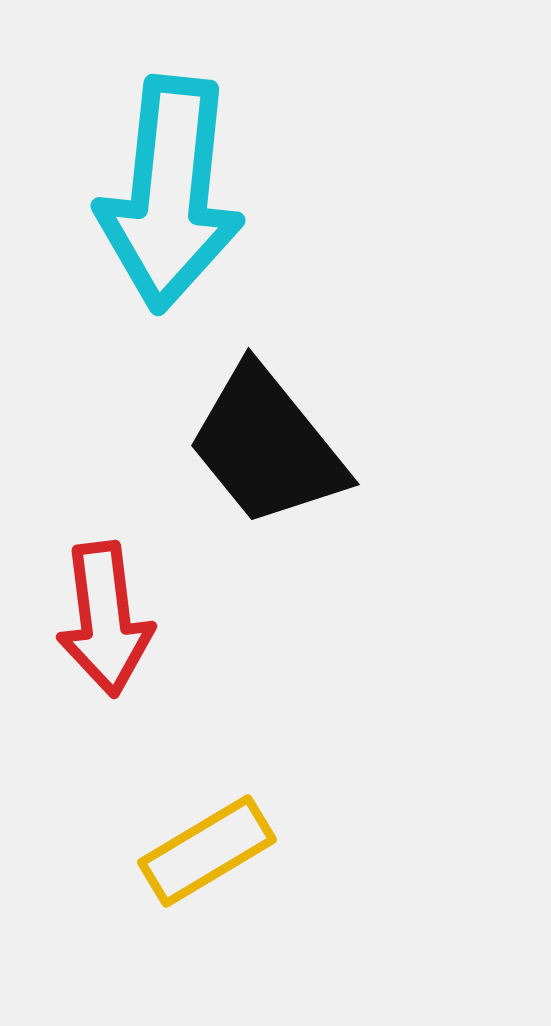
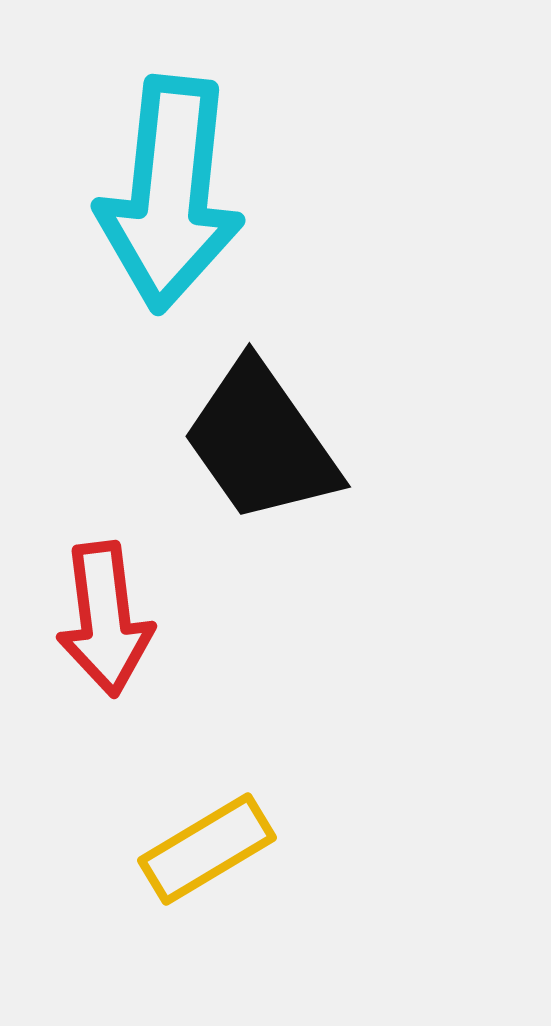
black trapezoid: moved 6 px left, 4 px up; rotated 4 degrees clockwise
yellow rectangle: moved 2 px up
